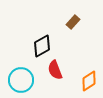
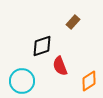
black diamond: rotated 10 degrees clockwise
red semicircle: moved 5 px right, 4 px up
cyan circle: moved 1 px right, 1 px down
